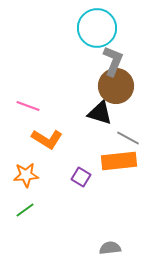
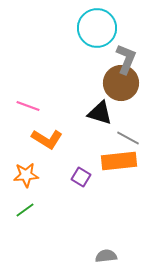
gray L-shape: moved 13 px right, 2 px up
brown circle: moved 5 px right, 3 px up
gray semicircle: moved 4 px left, 8 px down
